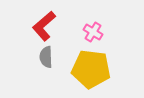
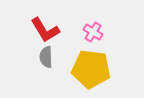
red L-shape: moved 1 px right, 4 px down; rotated 80 degrees counterclockwise
